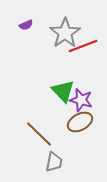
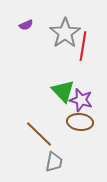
red line: rotated 60 degrees counterclockwise
brown ellipse: rotated 35 degrees clockwise
